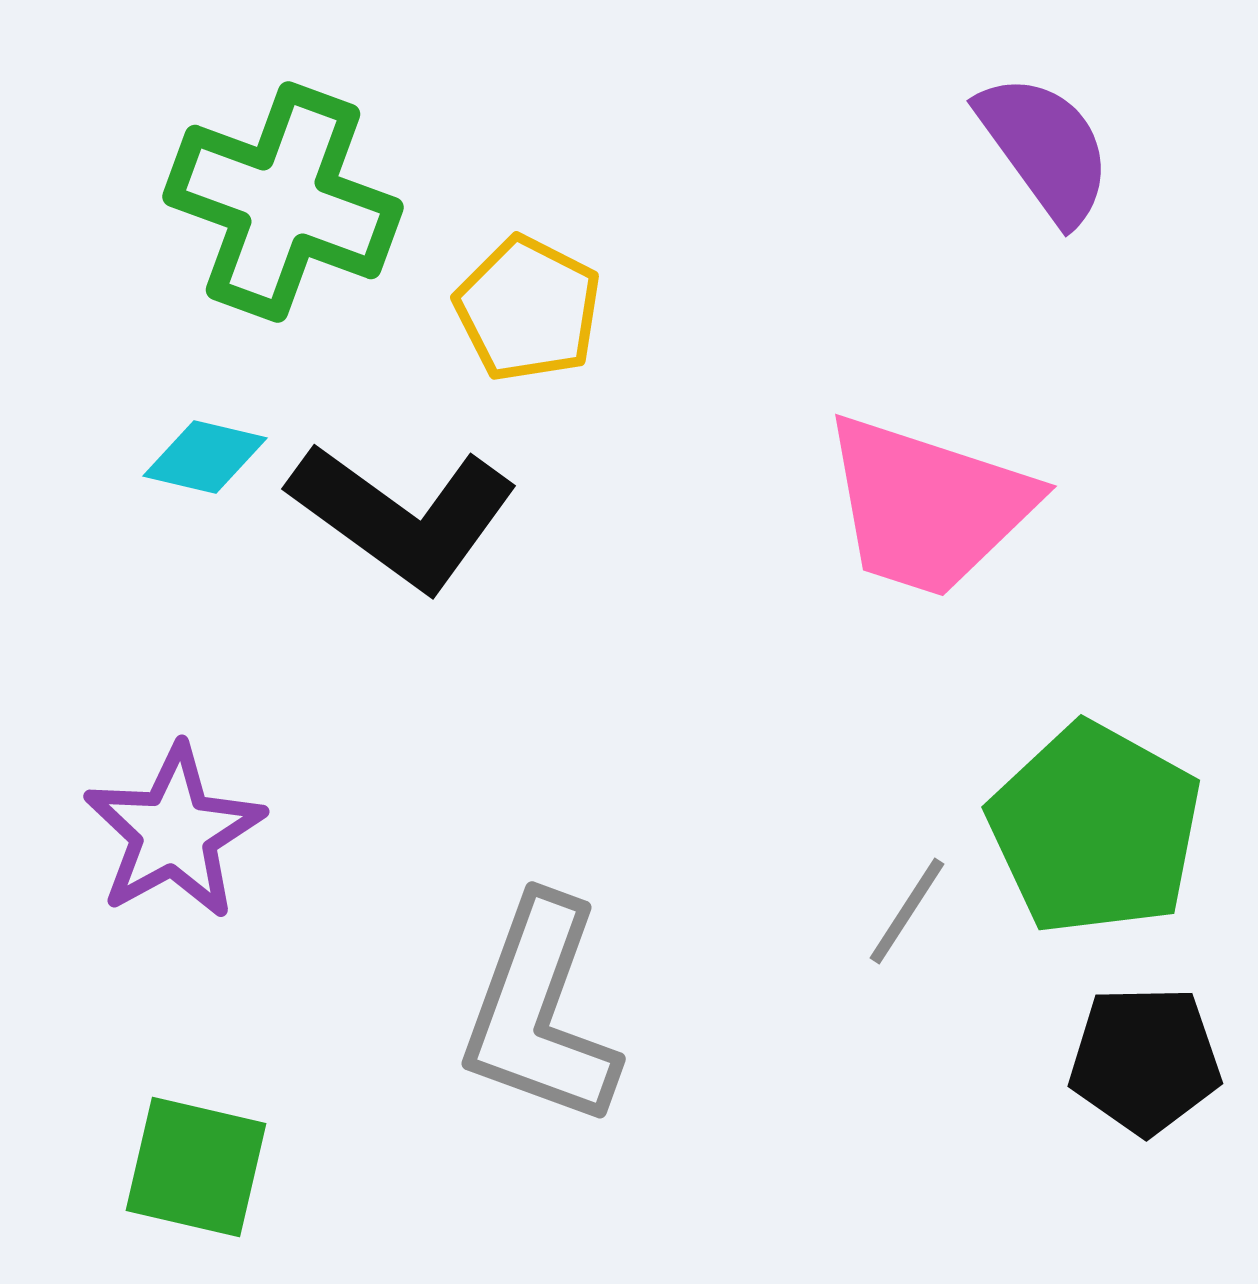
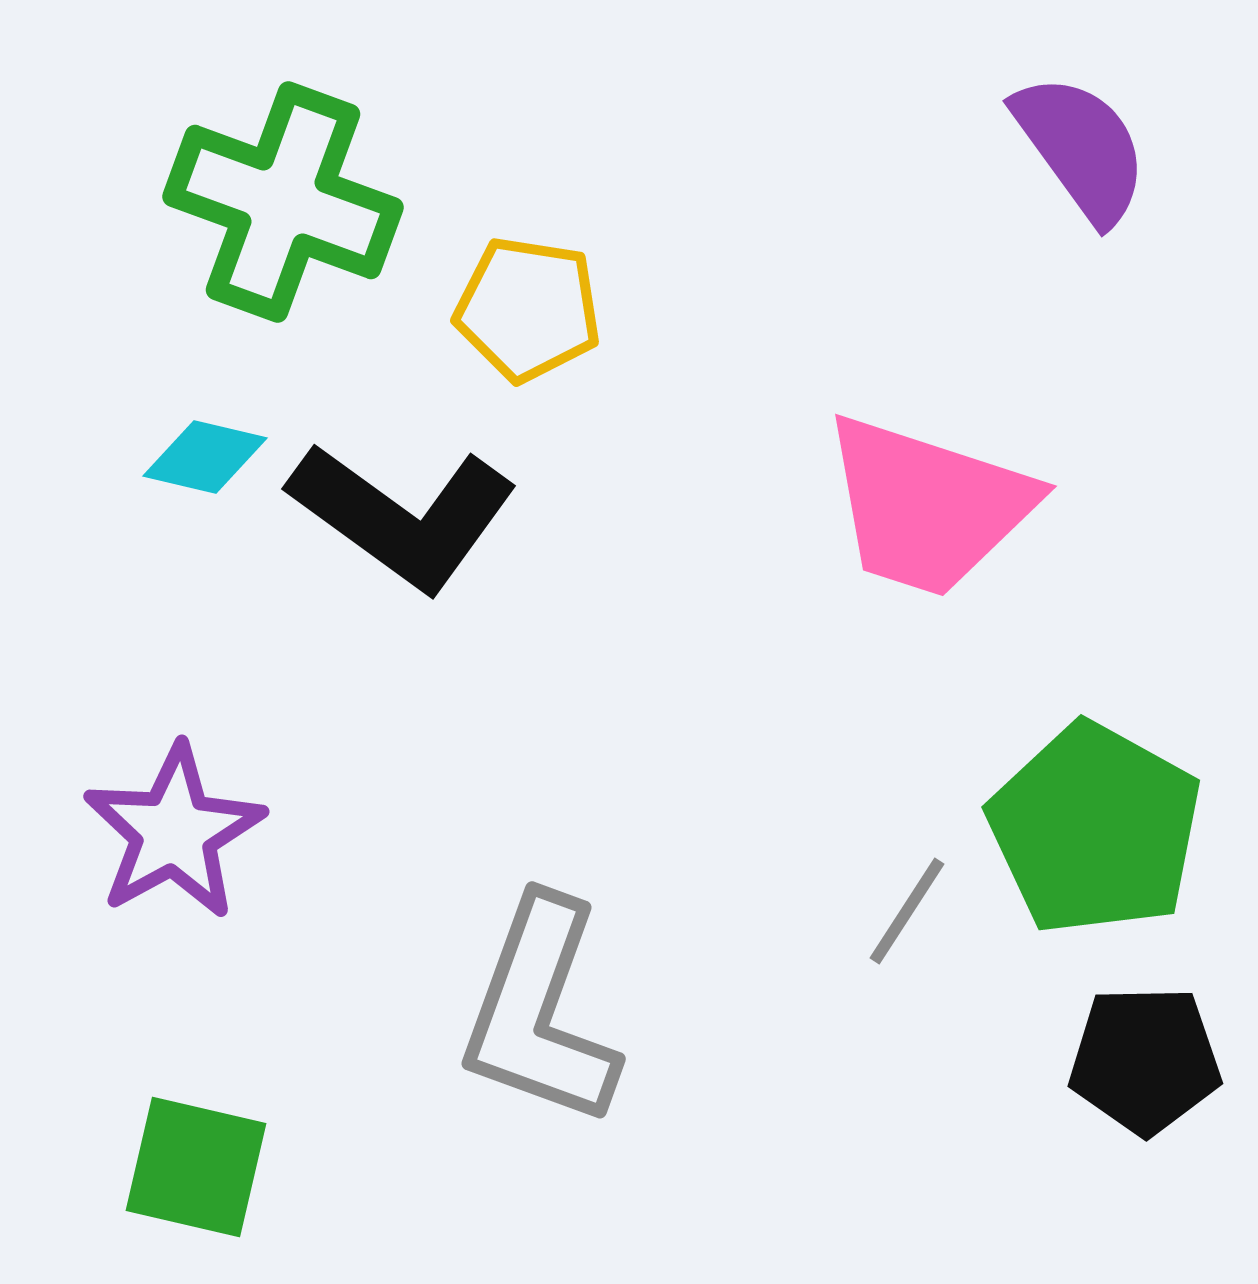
purple semicircle: moved 36 px right
yellow pentagon: rotated 18 degrees counterclockwise
